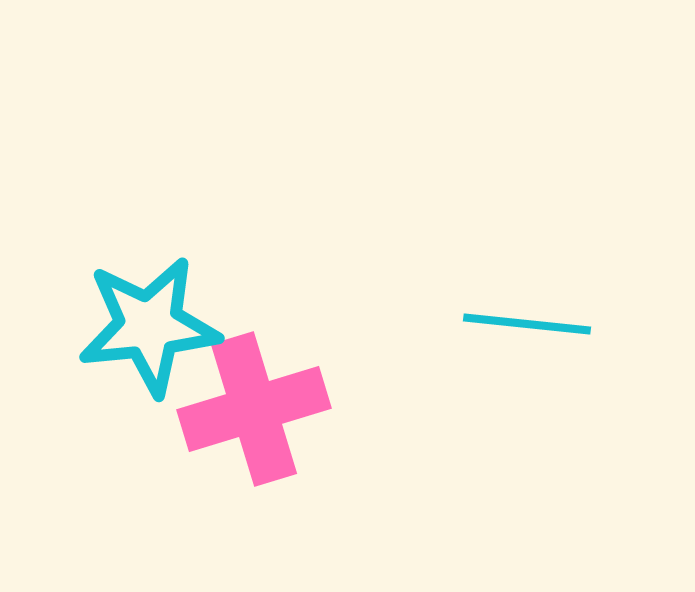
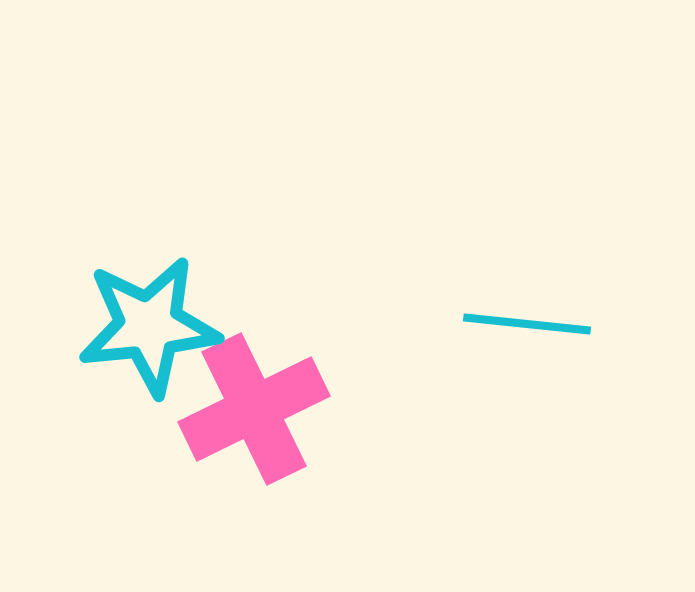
pink cross: rotated 9 degrees counterclockwise
